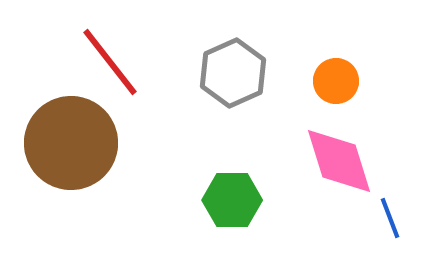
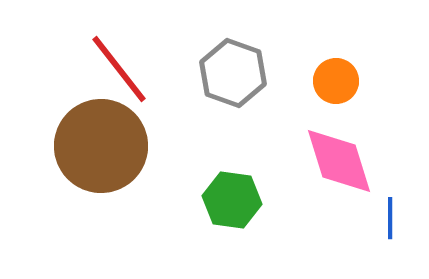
red line: moved 9 px right, 7 px down
gray hexagon: rotated 16 degrees counterclockwise
brown circle: moved 30 px right, 3 px down
green hexagon: rotated 8 degrees clockwise
blue line: rotated 21 degrees clockwise
